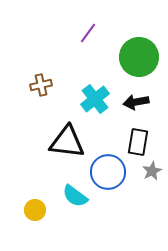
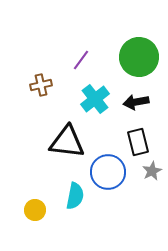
purple line: moved 7 px left, 27 px down
black rectangle: rotated 24 degrees counterclockwise
cyan semicircle: rotated 116 degrees counterclockwise
